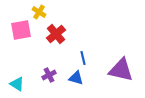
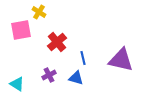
red cross: moved 1 px right, 8 px down
purple triangle: moved 10 px up
